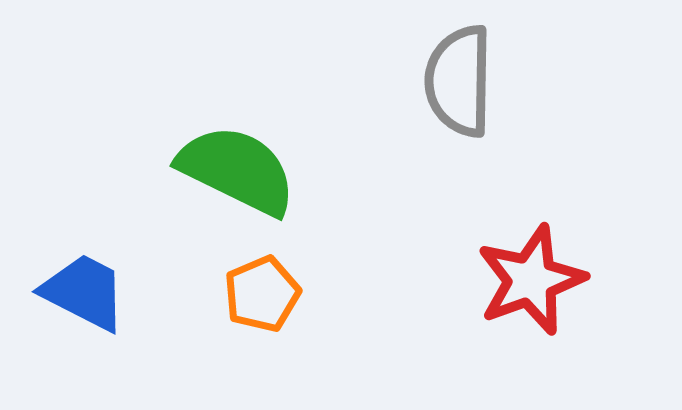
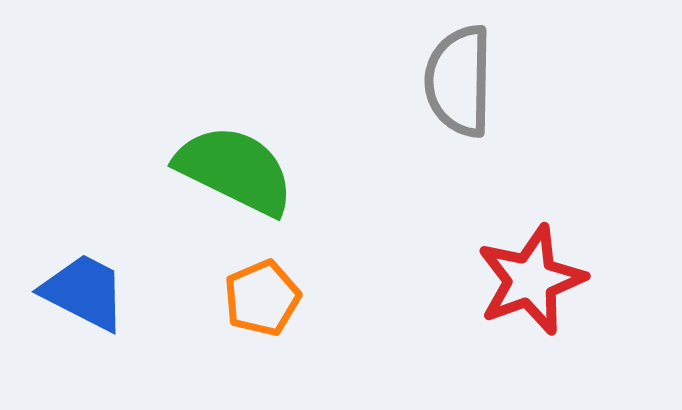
green semicircle: moved 2 px left
orange pentagon: moved 4 px down
